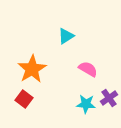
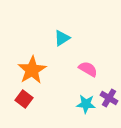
cyan triangle: moved 4 px left, 2 px down
orange star: moved 1 px down
purple cross: rotated 24 degrees counterclockwise
